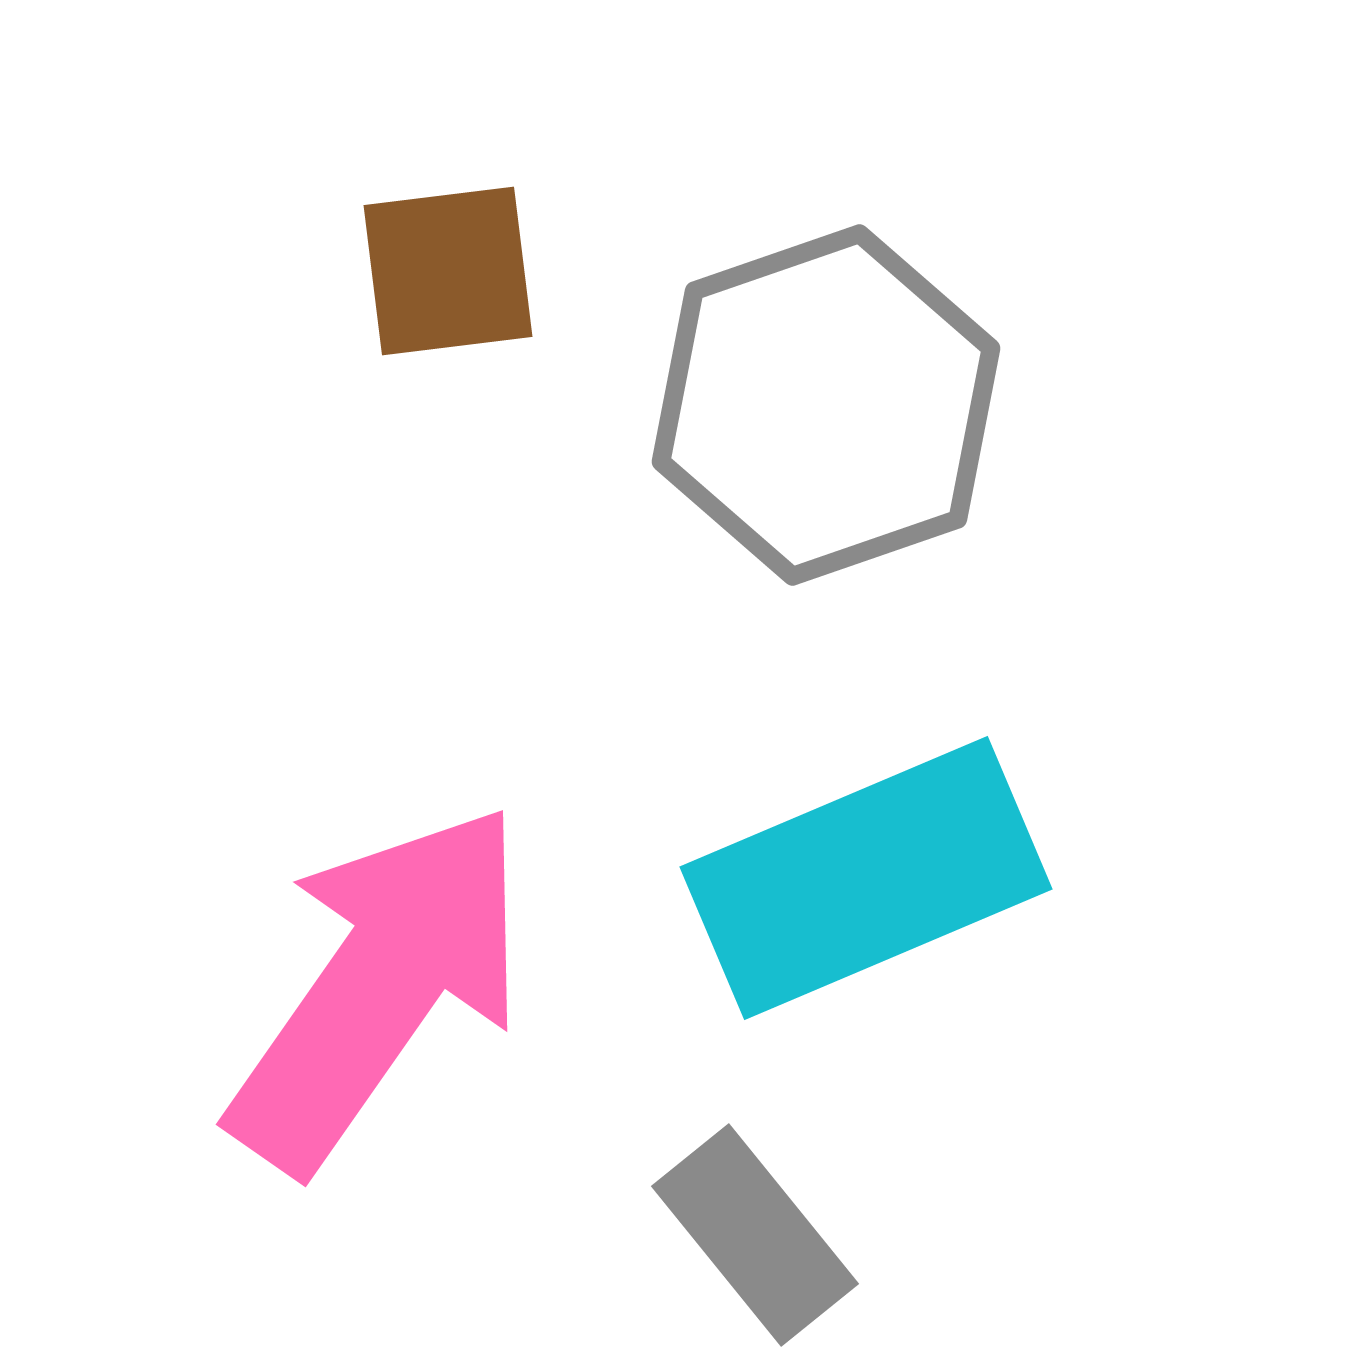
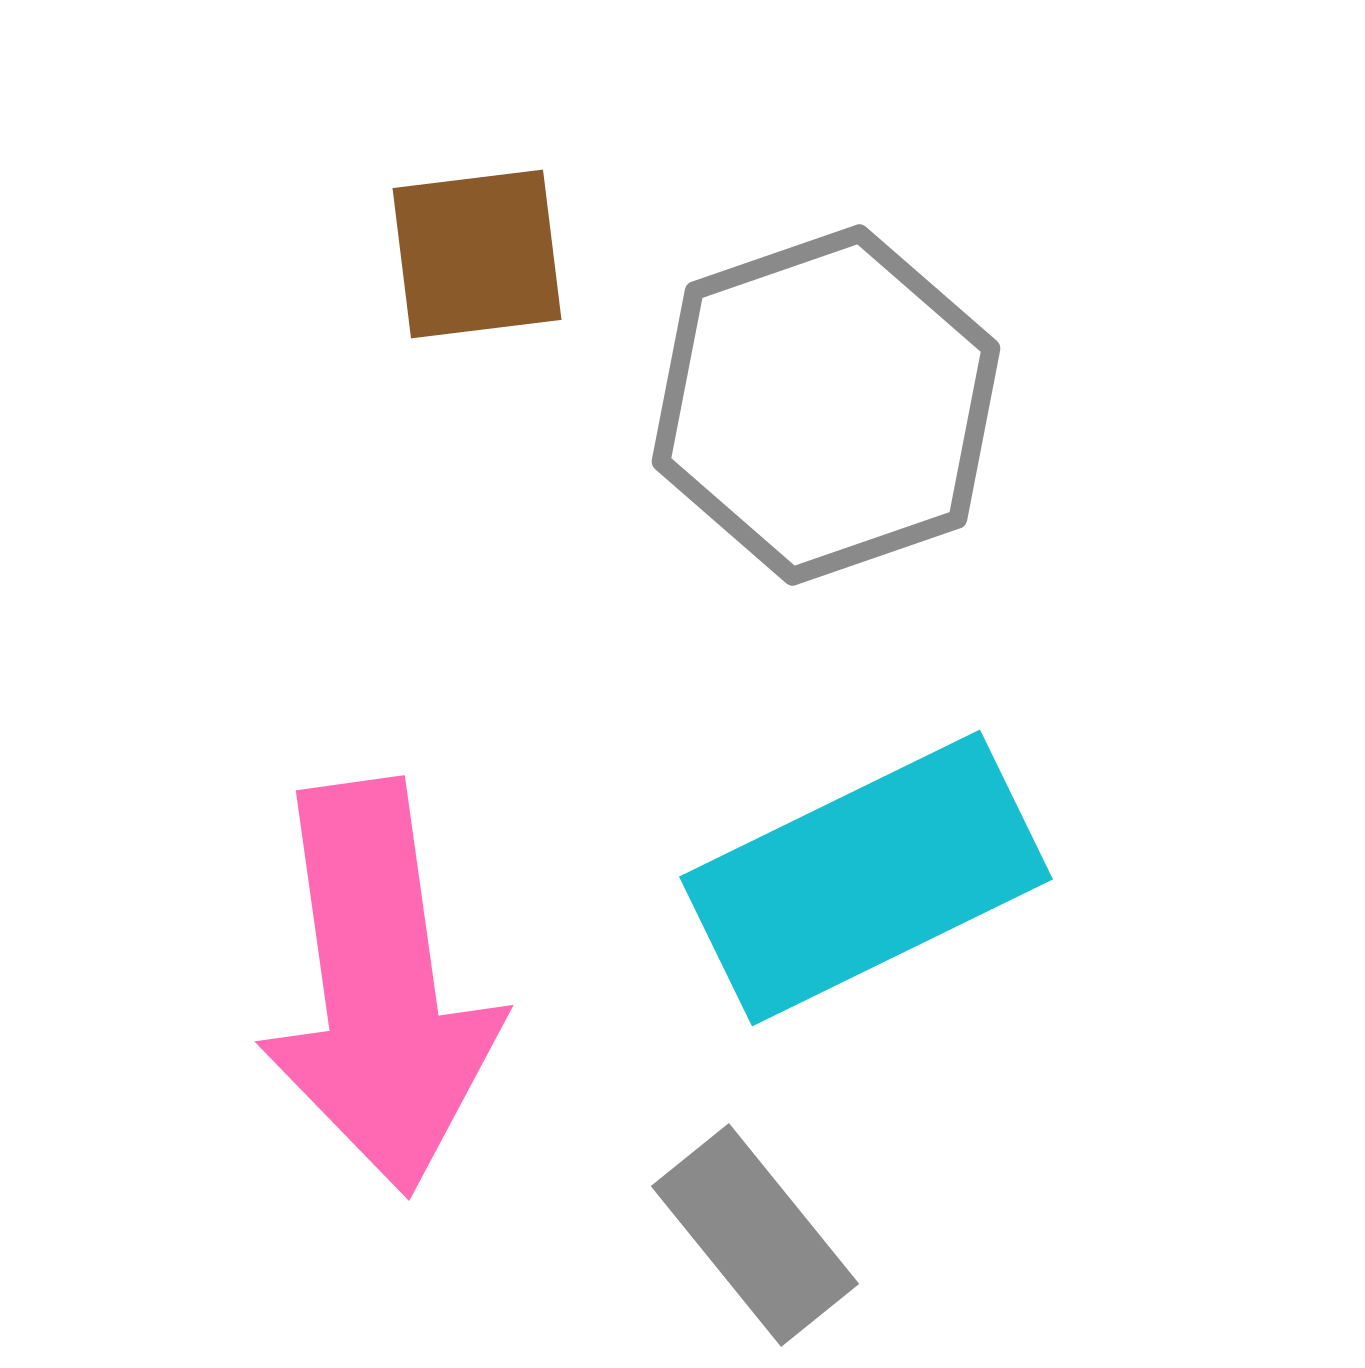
brown square: moved 29 px right, 17 px up
cyan rectangle: rotated 3 degrees counterclockwise
pink arrow: rotated 137 degrees clockwise
